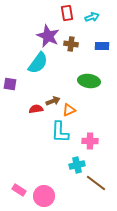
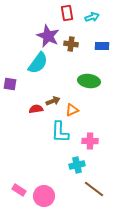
orange triangle: moved 3 px right
brown line: moved 2 px left, 6 px down
